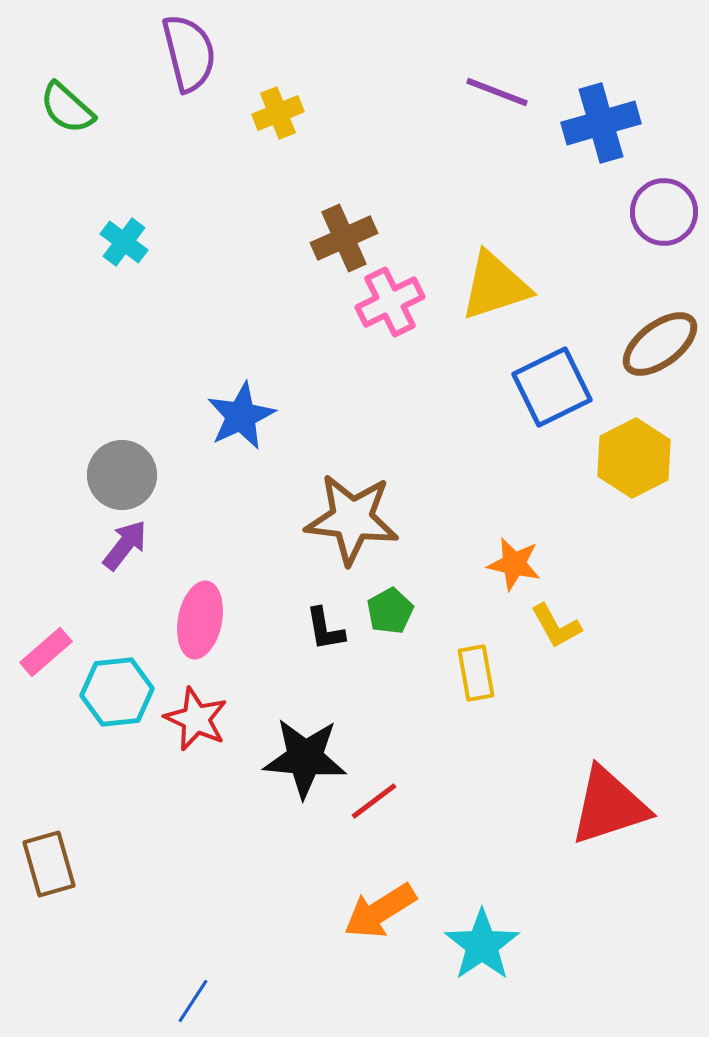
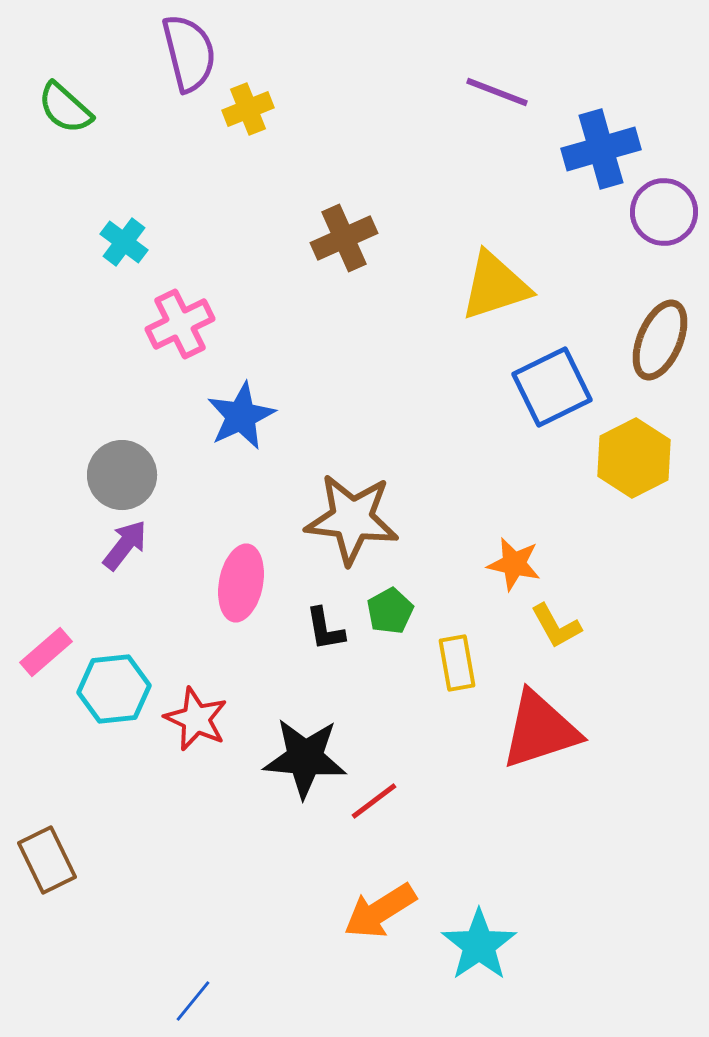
green semicircle: moved 2 px left
yellow cross: moved 30 px left, 4 px up
blue cross: moved 26 px down
pink cross: moved 210 px left, 22 px down
brown ellipse: moved 4 px up; rotated 30 degrees counterclockwise
pink ellipse: moved 41 px right, 37 px up
yellow rectangle: moved 19 px left, 10 px up
cyan hexagon: moved 3 px left, 3 px up
red triangle: moved 69 px left, 76 px up
brown rectangle: moved 2 px left, 4 px up; rotated 10 degrees counterclockwise
cyan star: moved 3 px left
blue line: rotated 6 degrees clockwise
